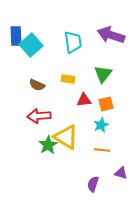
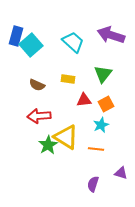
blue rectangle: rotated 18 degrees clockwise
cyan trapezoid: rotated 40 degrees counterclockwise
orange square: rotated 14 degrees counterclockwise
orange line: moved 6 px left, 1 px up
